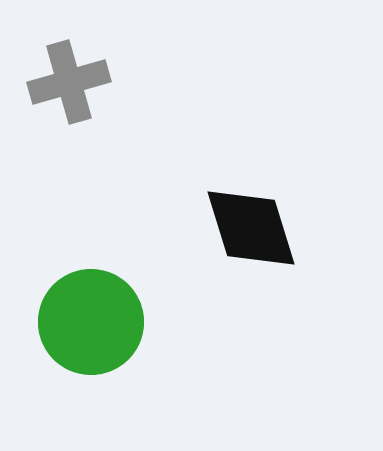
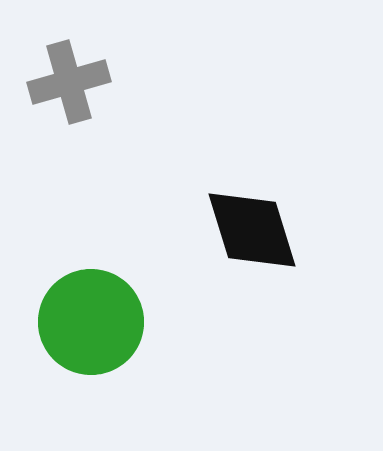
black diamond: moved 1 px right, 2 px down
